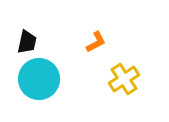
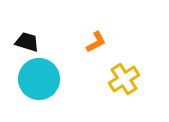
black trapezoid: rotated 85 degrees counterclockwise
